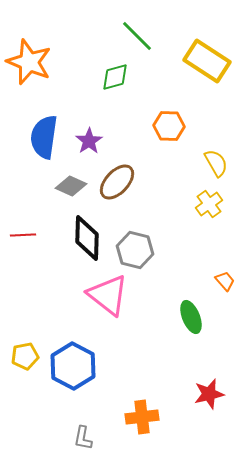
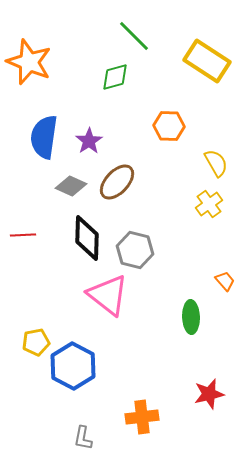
green line: moved 3 px left
green ellipse: rotated 20 degrees clockwise
yellow pentagon: moved 11 px right, 14 px up
